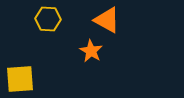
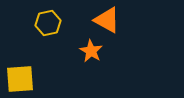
yellow hexagon: moved 4 px down; rotated 15 degrees counterclockwise
